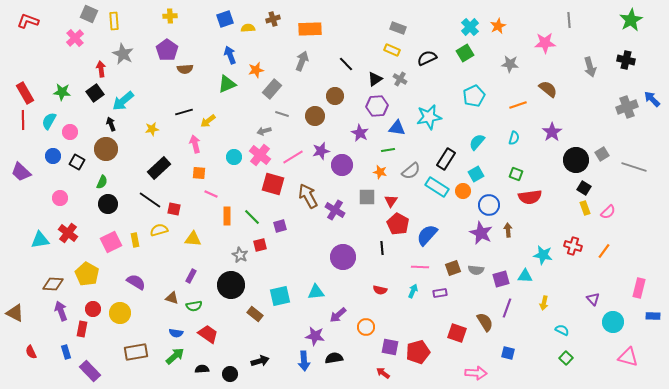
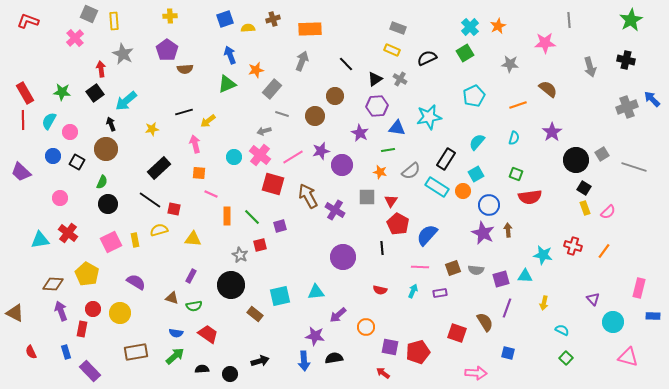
cyan arrow at (123, 101): moved 3 px right
purple star at (481, 233): moved 2 px right
